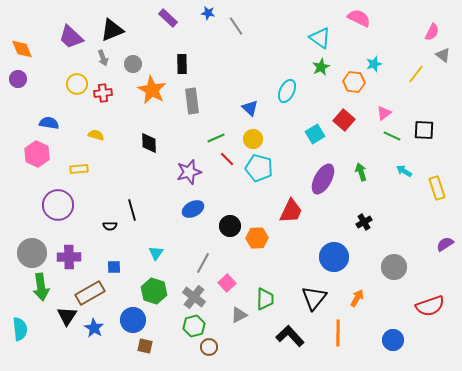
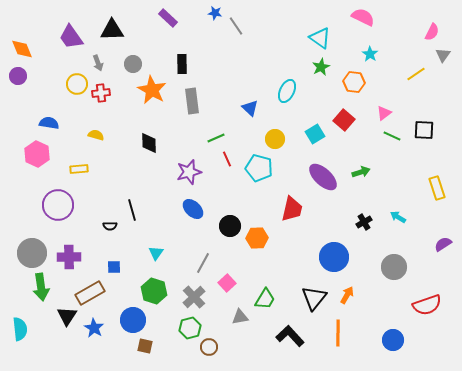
blue star at (208, 13): moved 7 px right
pink semicircle at (359, 18): moved 4 px right, 1 px up
black triangle at (112, 30): rotated 20 degrees clockwise
purple trapezoid at (71, 37): rotated 12 degrees clockwise
gray triangle at (443, 55): rotated 28 degrees clockwise
gray arrow at (103, 58): moved 5 px left, 5 px down
cyan star at (374, 64): moved 4 px left, 10 px up; rotated 21 degrees counterclockwise
yellow line at (416, 74): rotated 18 degrees clockwise
purple circle at (18, 79): moved 3 px up
red cross at (103, 93): moved 2 px left
yellow circle at (253, 139): moved 22 px right
red line at (227, 159): rotated 21 degrees clockwise
cyan arrow at (404, 171): moved 6 px left, 46 px down
green arrow at (361, 172): rotated 90 degrees clockwise
purple ellipse at (323, 179): moved 2 px up; rotated 76 degrees counterclockwise
blue ellipse at (193, 209): rotated 70 degrees clockwise
red trapezoid at (291, 211): moved 1 px right, 2 px up; rotated 12 degrees counterclockwise
purple semicircle at (445, 244): moved 2 px left
gray cross at (194, 297): rotated 10 degrees clockwise
orange arrow at (357, 298): moved 10 px left, 3 px up
green trapezoid at (265, 299): rotated 30 degrees clockwise
red semicircle at (430, 306): moved 3 px left, 1 px up
gray triangle at (239, 315): moved 1 px right, 2 px down; rotated 18 degrees clockwise
green hexagon at (194, 326): moved 4 px left, 2 px down
